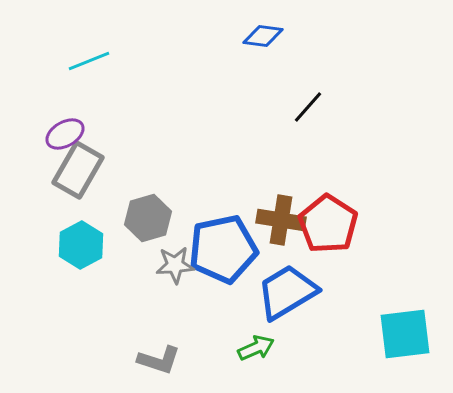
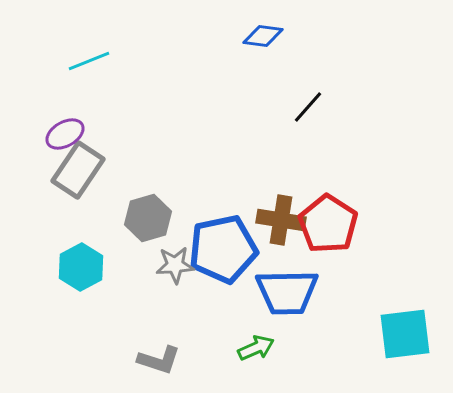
gray rectangle: rotated 4 degrees clockwise
cyan hexagon: moved 22 px down
blue trapezoid: rotated 150 degrees counterclockwise
